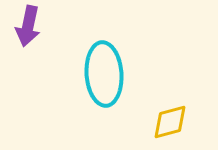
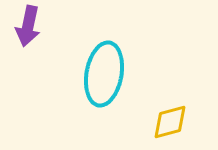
cyan ellipse: rotated 14 degrees clockwise
